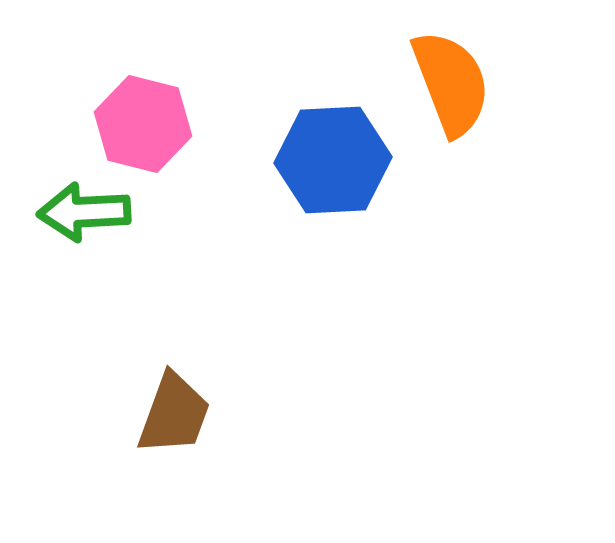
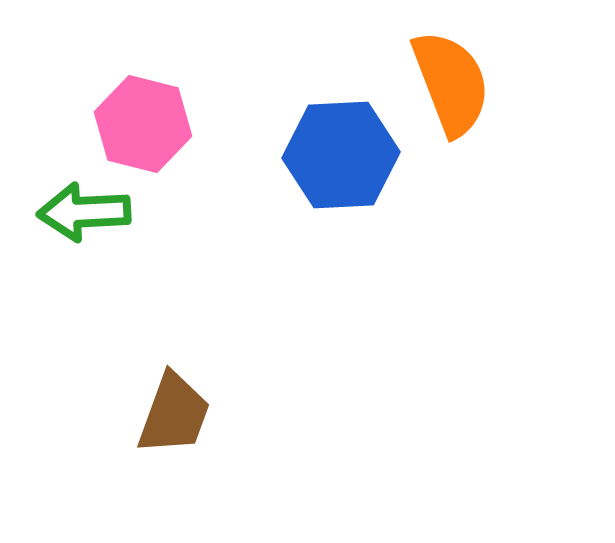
blue hexagon: moved 8 px right, 5 px up
